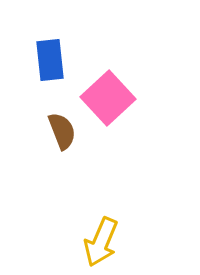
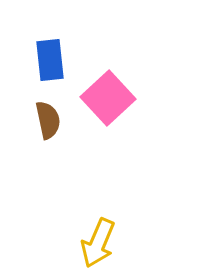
brown semicircle: moved 14 px left, 11 px up; rotated 9 degrees clockwise
yellow arrow: moved 3 px left, 1 px down
